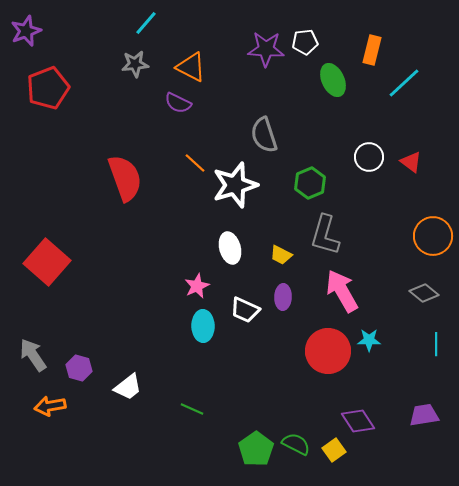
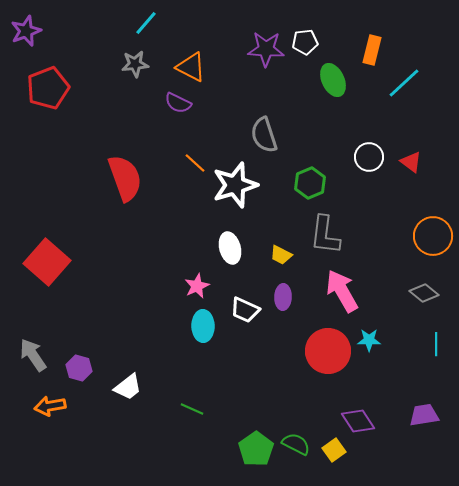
gray L-shape at (325, 235): rotated 9 degrees counterclockwise
